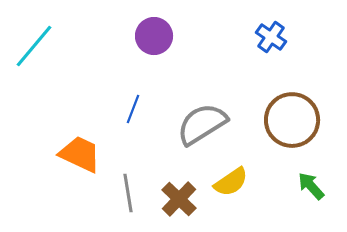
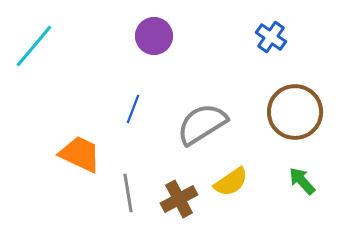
brown circle: moved 3 px right, 8 px up
green arrow: moved 9 px left, 5 px up
brown cross: rotated 18 degrees clockwise
